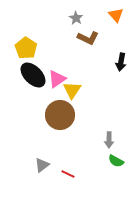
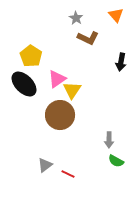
yellow pentagon: moved 5 px right, 8 px down
black ellipse: moved 9 px left, 9 px down
gray triangle: moved 3 px right
